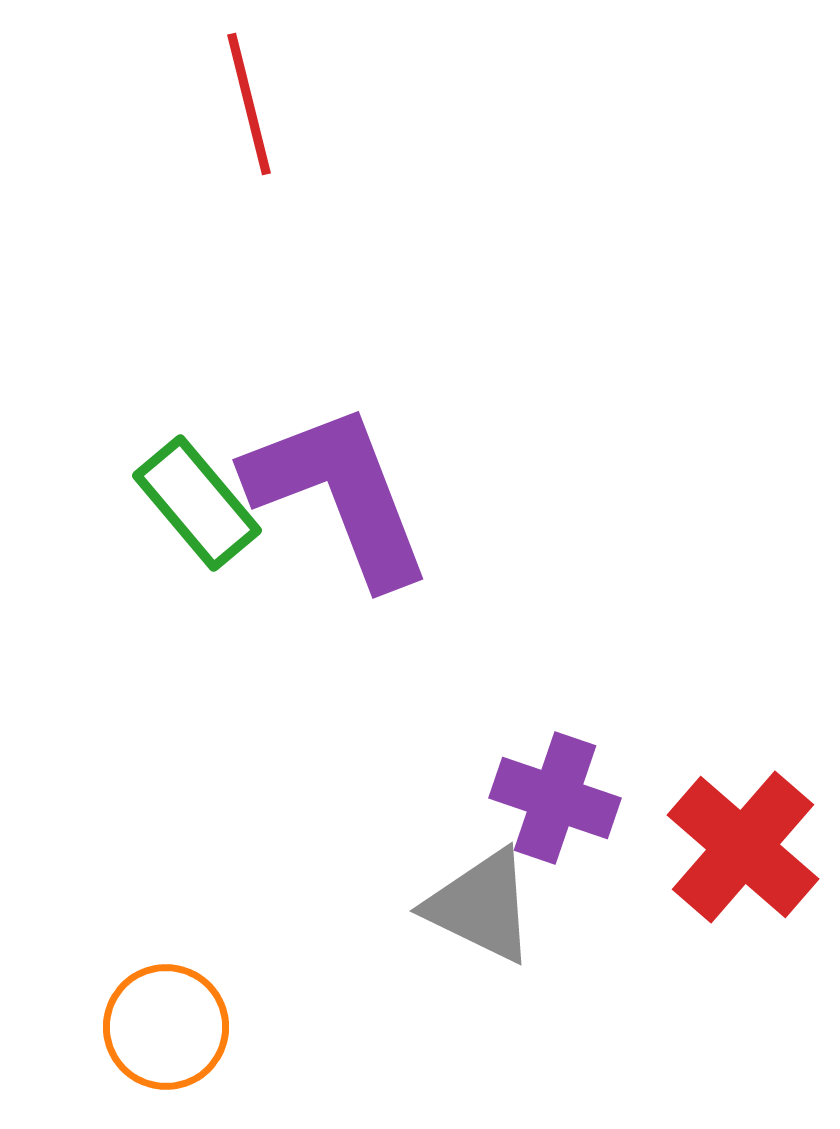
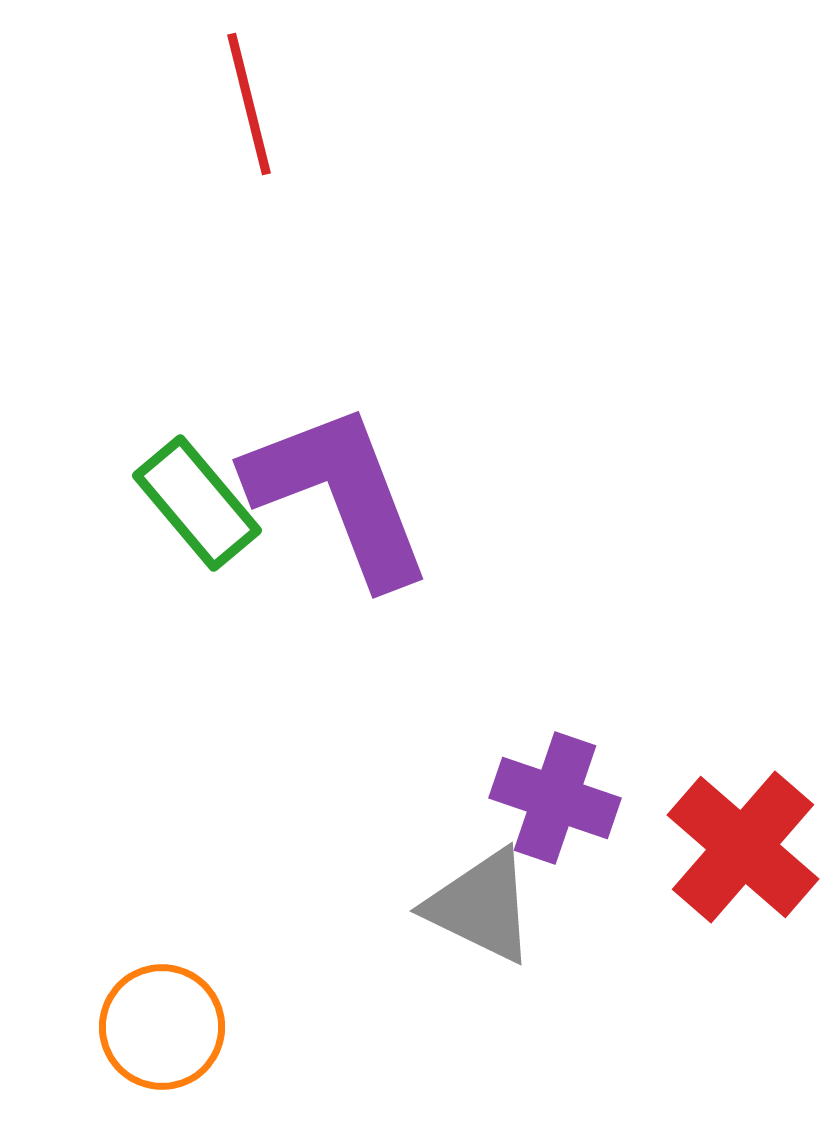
orange circle: moved 4 px left
